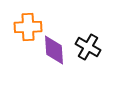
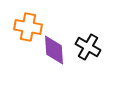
orange cross: rotated 12 degrees clockwise
